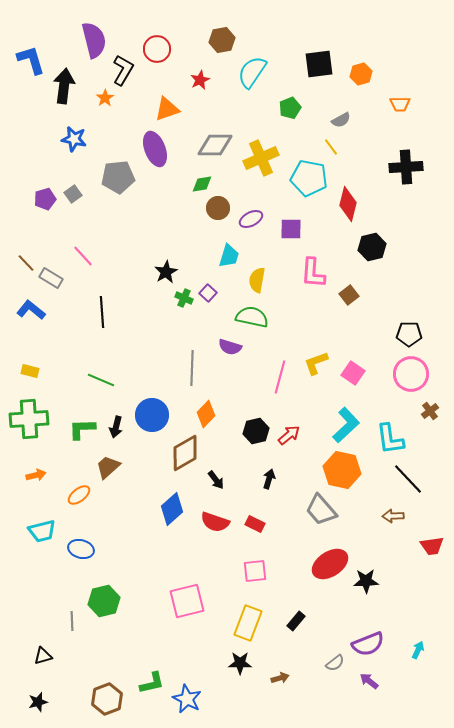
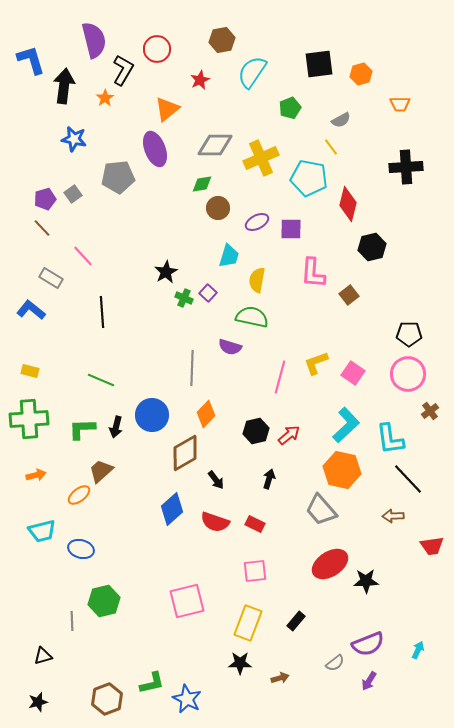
orange triangle at (167, 109): rotated 20 degrees counterclockwise
purple ellipse at (251, 219): moved 6 px right, 3 px down
brown line at (26, 263): moved 16 px right, 35 px up
pink circle at (411, 374): moved 3 px left
brown trapezoid at (108, 467): moved 7 px left, 4 px down
purple arrow at (369, 681): rotated 96 degrees counterclockwise
